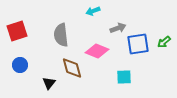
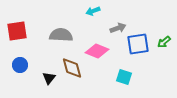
red square: rotated 10 degrees clockwise
gray semicircle: rotated 100 degrees clockwise
cyan square: rotated 21 degrees clockwise
black triangle: moved 5 px up
